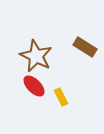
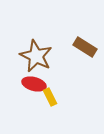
red ellipse: moved 2 px up; rotated 30 degrees counterclockwise
yellow rectangle: moved 11 px left
